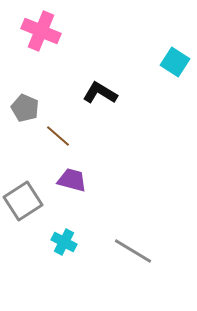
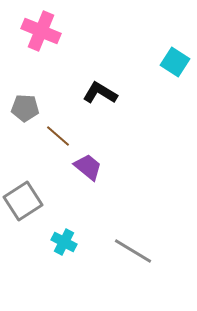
gray pentagon: rotated 20 degrees counterclockwise
purple trapezoid: moved 16 px right, 13 px up; rotated 24 degrees clockwise
